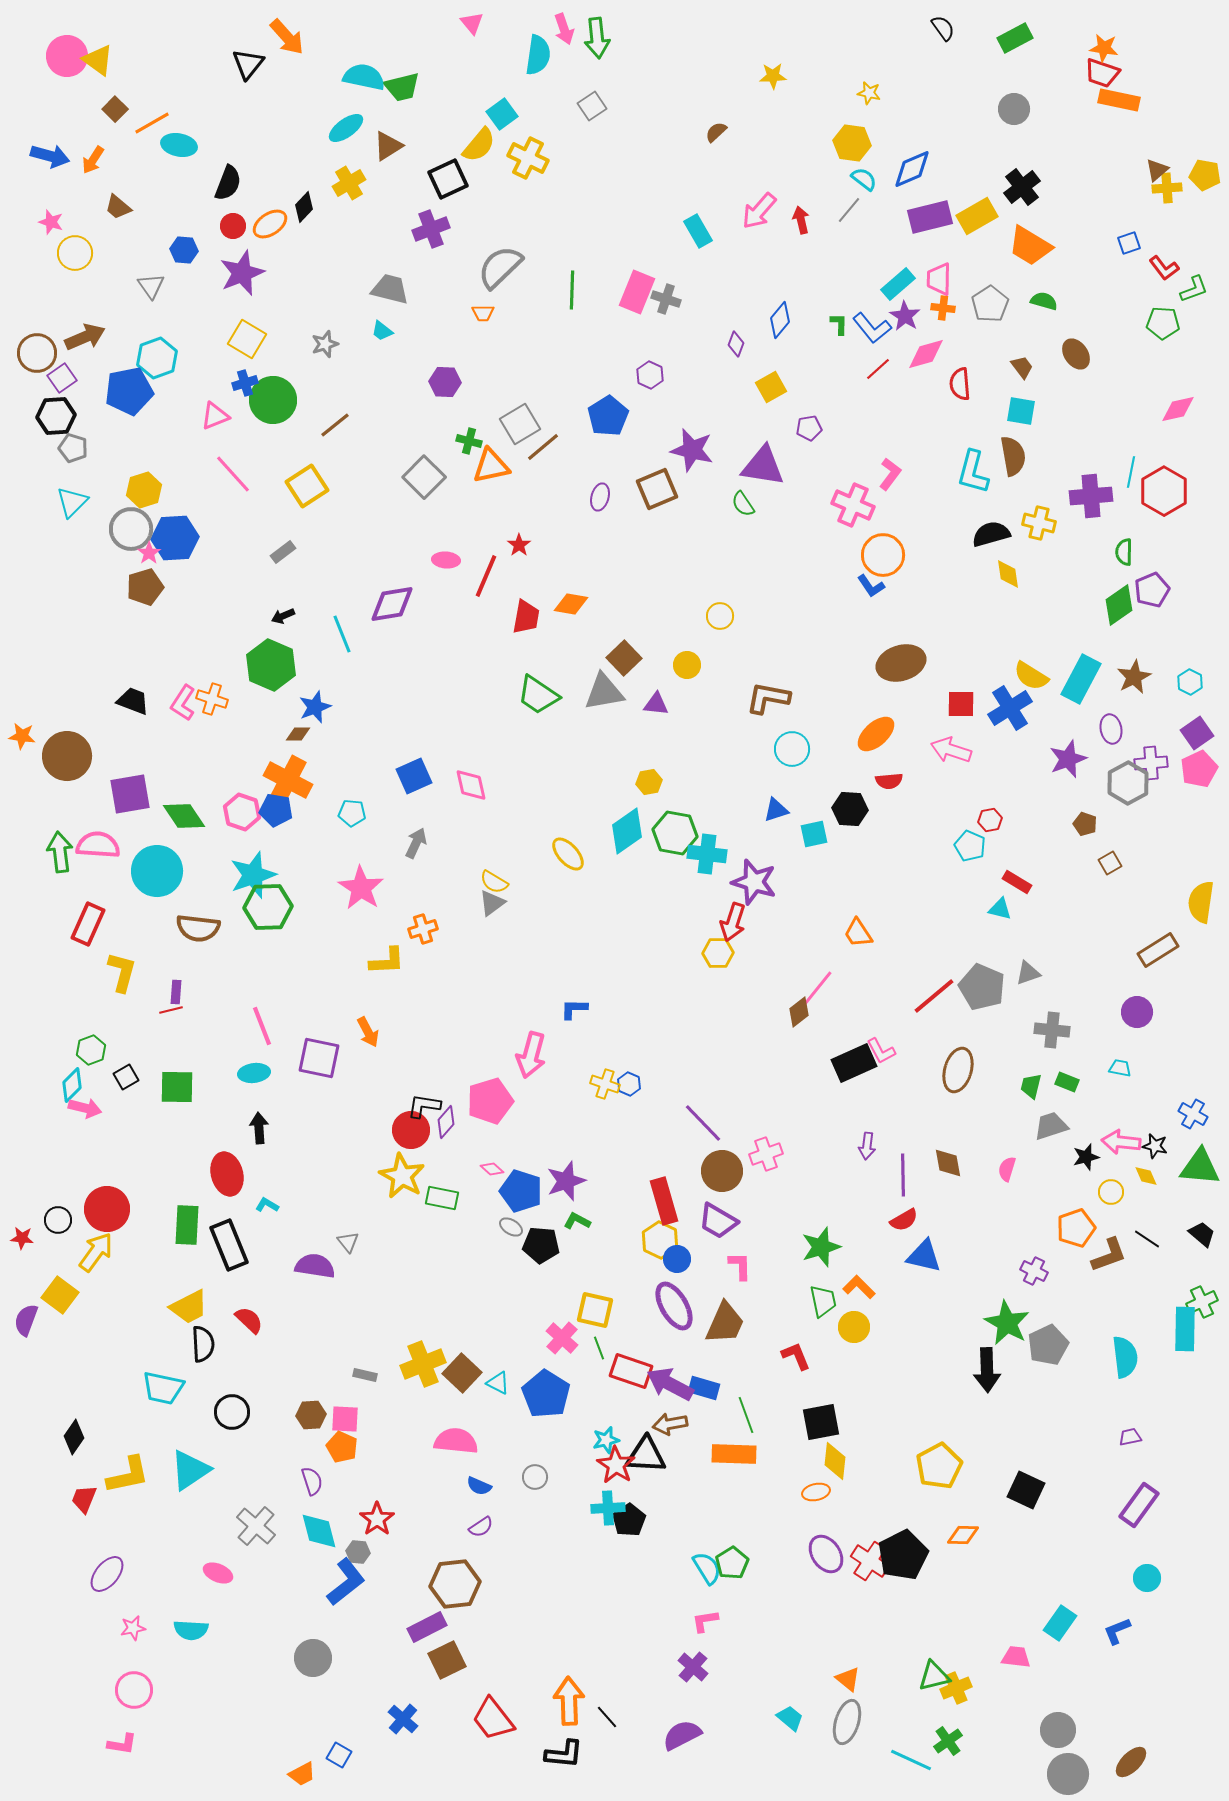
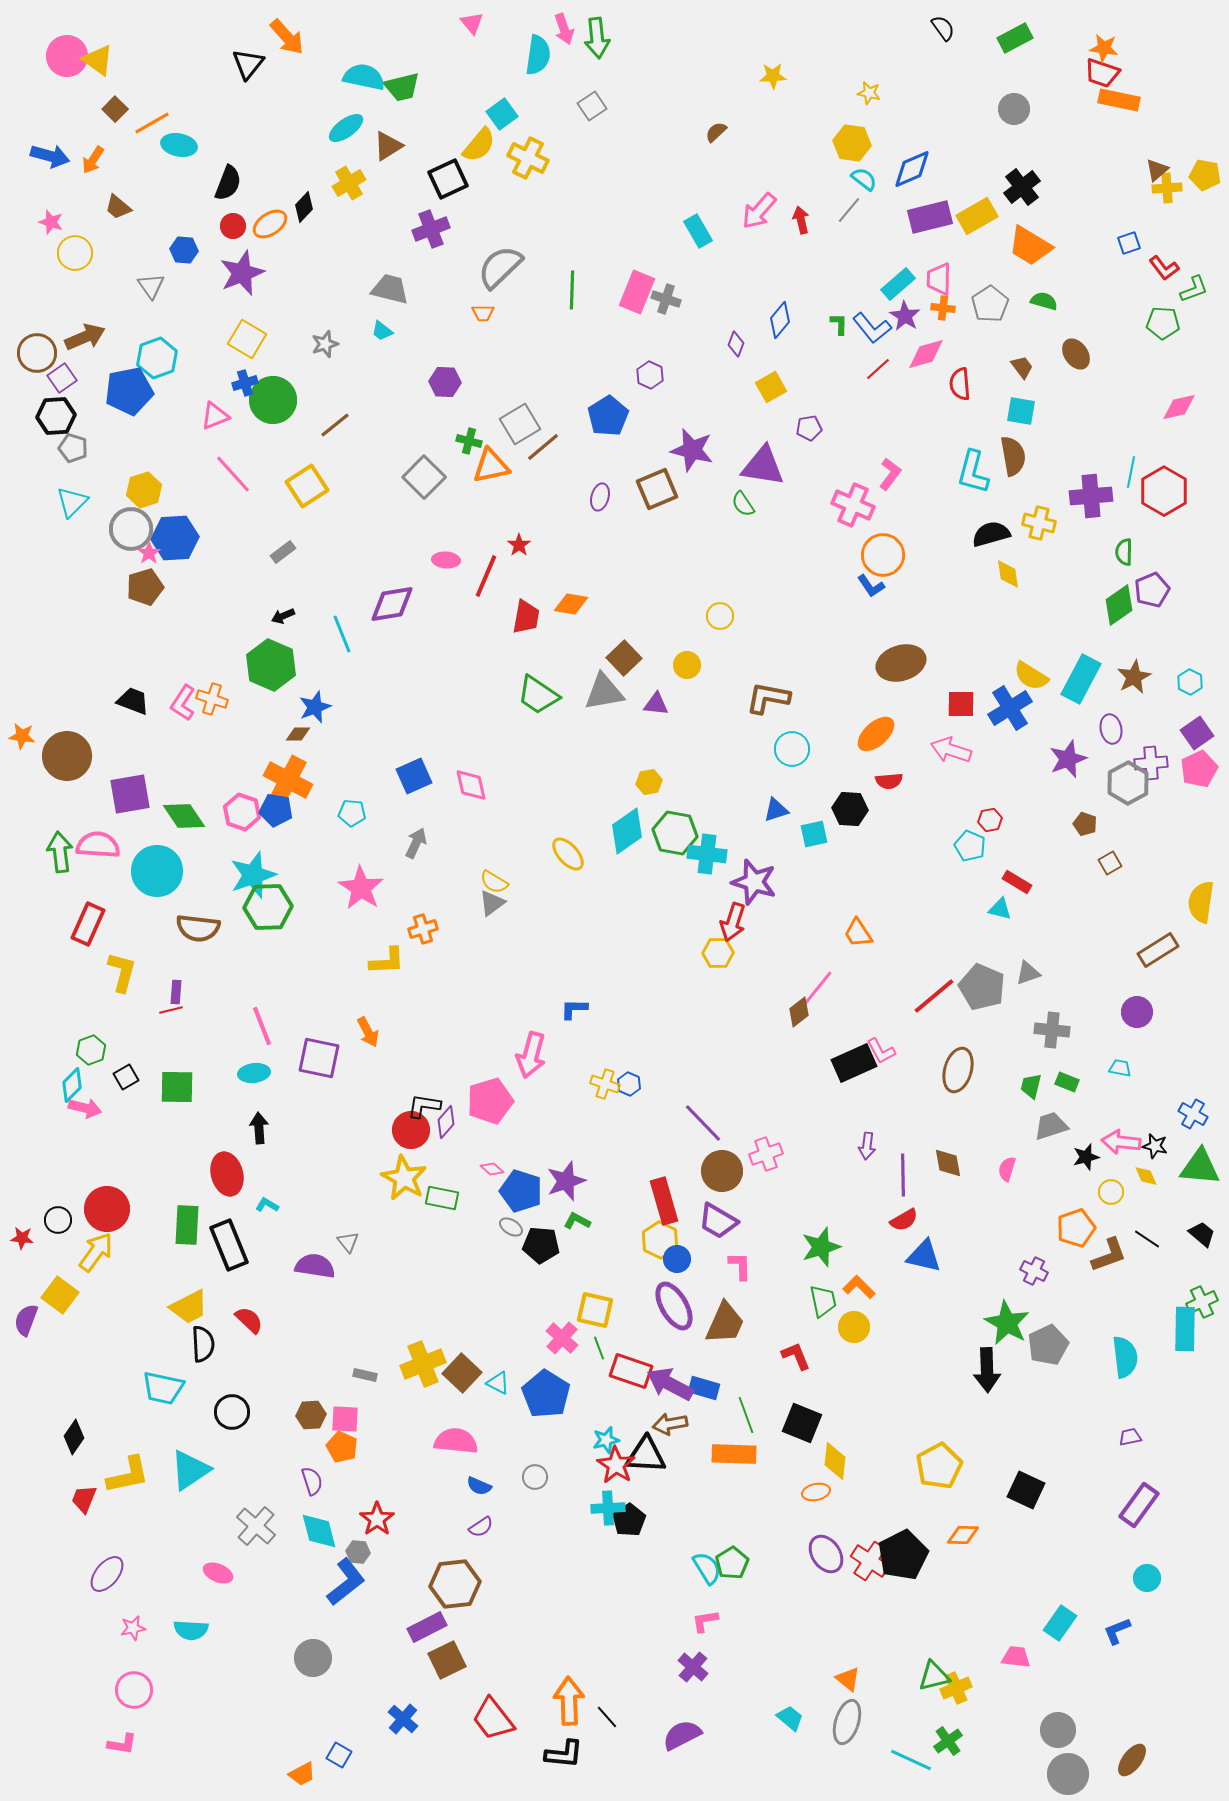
pink diamond at (1178, 409): moved 1 px right, 2 px up
yellow star at (402, 1176): moved 2 px right, 2 px down
black square at (821, 1422): moved 19 px left, 1 px down; rotated 33 degrees clockwise
brown ellipse at (1131, 1762): moved 1 px right, 2 px up; rotated 8 degrees counterclockwise
